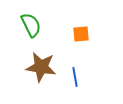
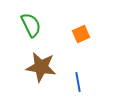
orange square: rotated 18 degrees counterclockwise
blue line: moved 3 px right, 5 px down
